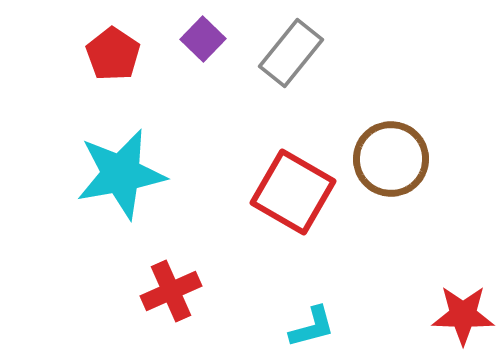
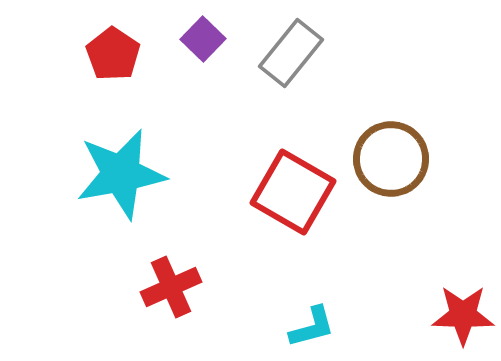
red cross: moved 4 px up
